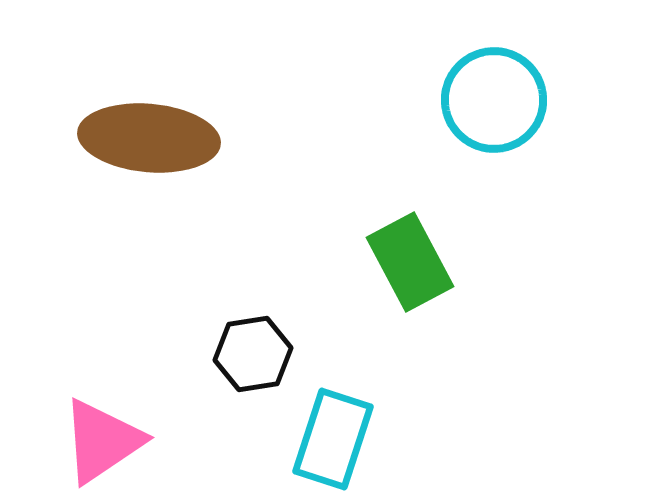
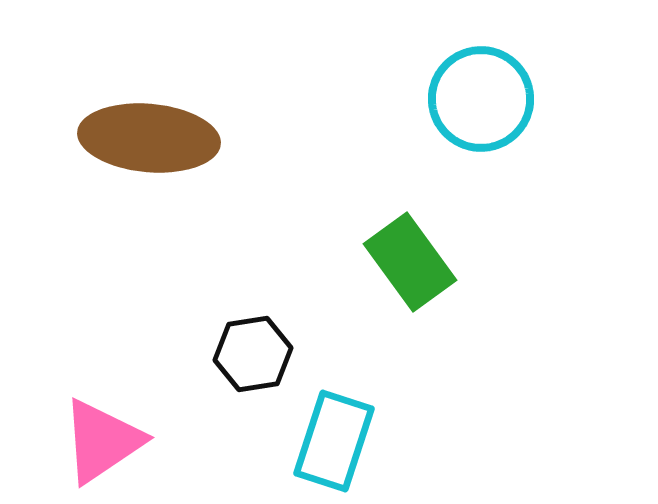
cyan circle: moved 13 px left, 1 px up
green rectangle: rotated 8 degrees counterclockwise
cyan rectangle: moved 1 px right, 2 px down
